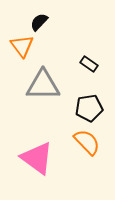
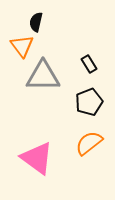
black semicircle: moved 3 px left; rotated 30 degrees counterclockwise
black rectangle: rotated 24 degrees clockwise
gray triangle: moved 9 px up
black pentagon: moved 6 px up; rotated 12 degrees counterclockwise
orange semicircle: moved 2 px right, 1 px down; rotated 84 degrees counterclockwise
